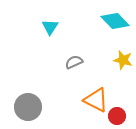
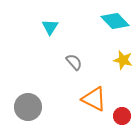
gray semicircle: rotated 72 degrees clockwise
orange triangle: moved 2 px left, 1 px up
red circle: moved 5 px right
